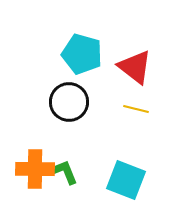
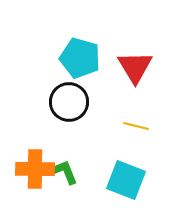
cyan pentagon: moved 2 px left, 4 px down
red triangle: rotated 21 degrees clockwise
yellow line: moved 17 px down
